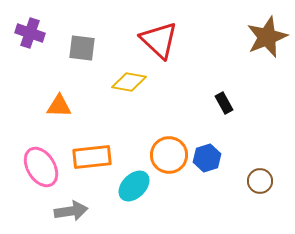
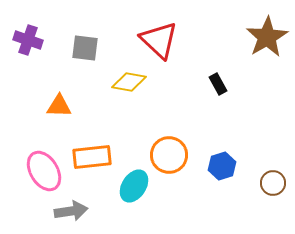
purple cross: moved 2 px left, 7 px down
brown star: rotated 9 degrees counterclockwise
gray square: moved 3 px right
black rectangle: moved 6 px left, 19 px up
blue hexagon: moved 15 px right, 8 px down
pink ellipse: moved 3 px right, 4 px down
brown circle: moved 13 px right, 2 px down
cyan ellipse: rotated 12 degrees counterclockwise
